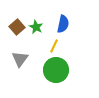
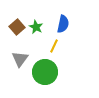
green circle: moved 11 px left, 2 px down
